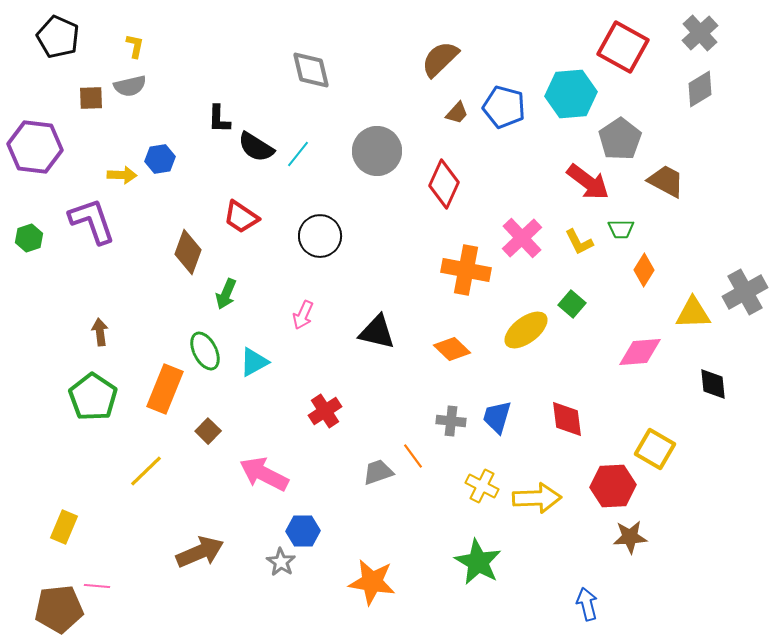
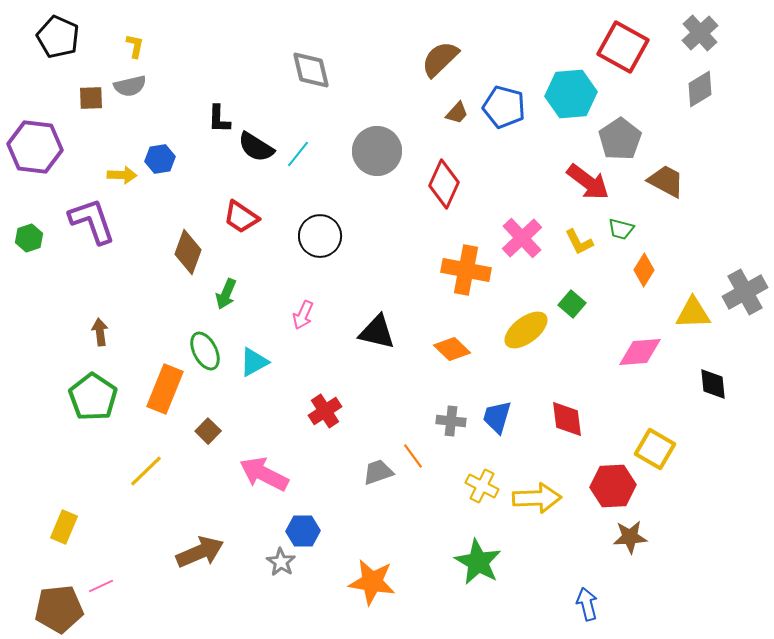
green trapezoid at (621, 229): rotated 16 degrees clockwise
pink line at (97, 586): moved 4 px right; rotated 30 degrees counterclockwise
